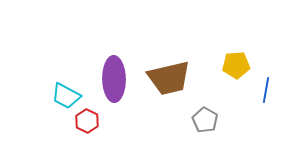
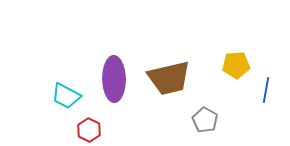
red hexagon: moved 2 px right, 9 px down
